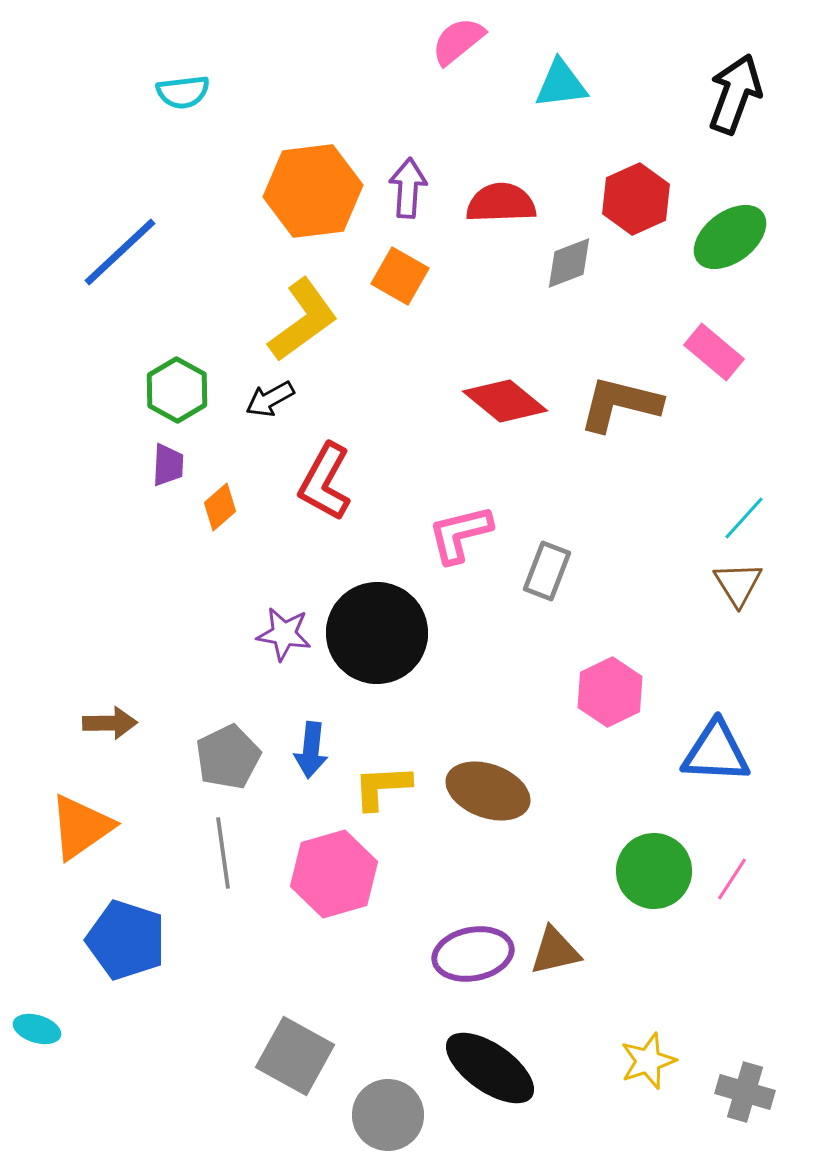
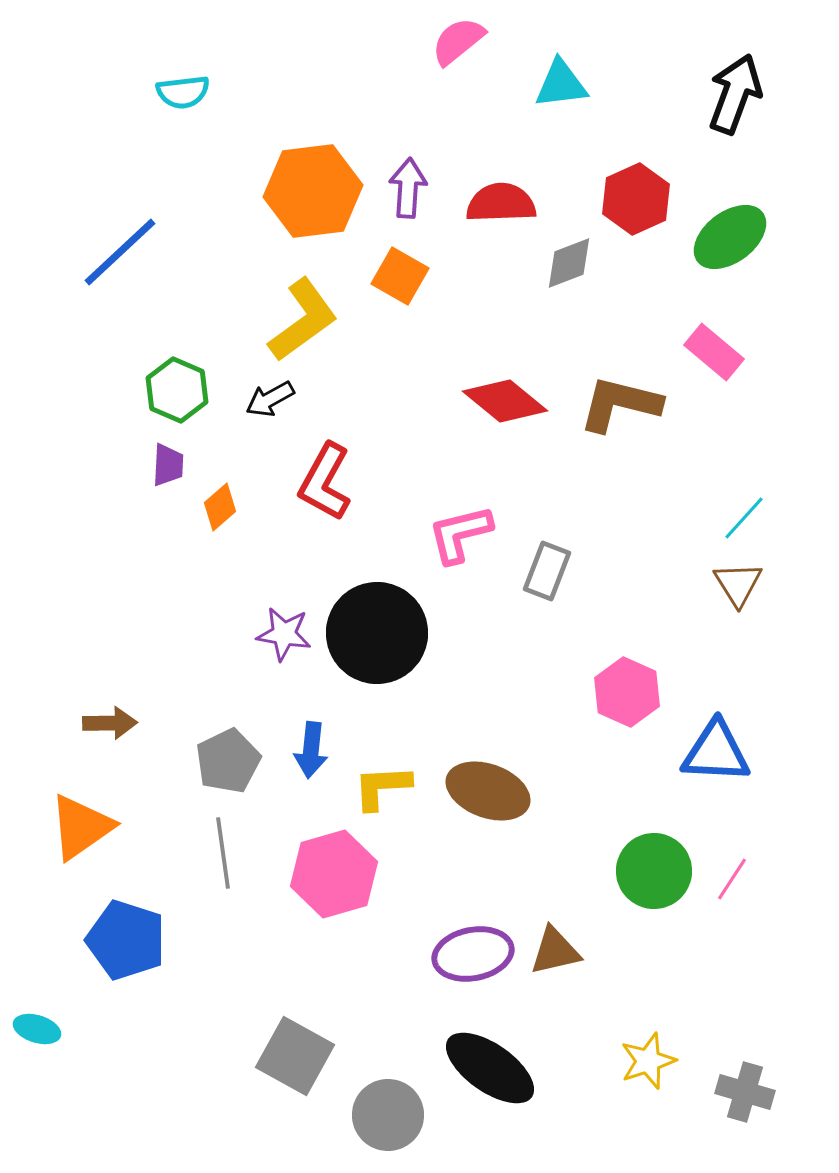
green hexagon at (177, 390): rotated 6 degrees counterclockwise
pink hexagon at (610, 692): moved 17 px right; rotated 10 degrees counterclockwise
gray pentagon at (228, 757): moved 4 px down
